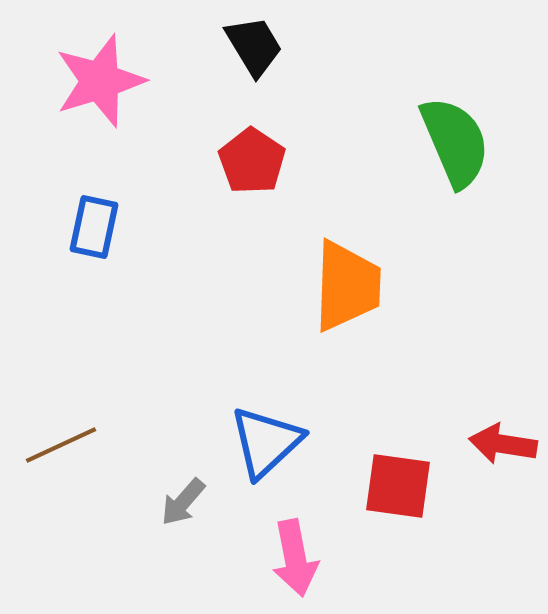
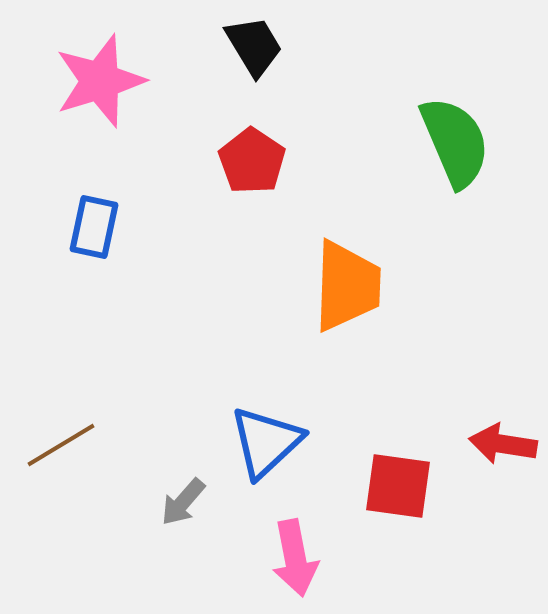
brown line: rotated 6 degrees counterclockwise
